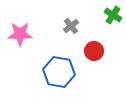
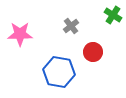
red circle: moved 1 px left, 1 px down
